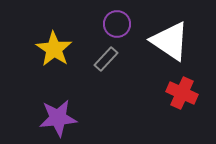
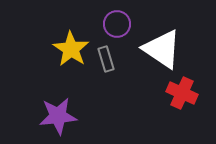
white triangle: moved 8 px left, 8 px down
yellow star: moved 17 px right
gray rectangle: rotated 60 degrees counterclockwise
purple star: moved 2 px up
